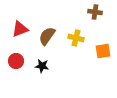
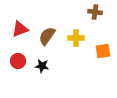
yellow cross: rotated 14 degrees counterclockwise
red circle: moved 2 px right
